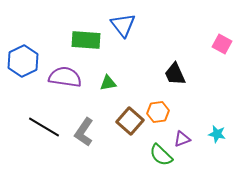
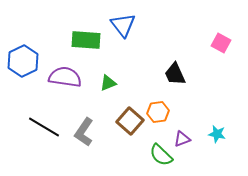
pink square: moved 1 px left, 1 px up
green triangle: rotated 12 degrees counterclockwise
